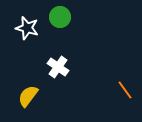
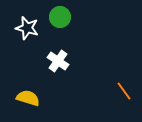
white cross: moved 6 px up
orange line: moved 1 px left, 1 px down
yellow semicircle: moved 2 px down; rotated 70 degrees clockwise
